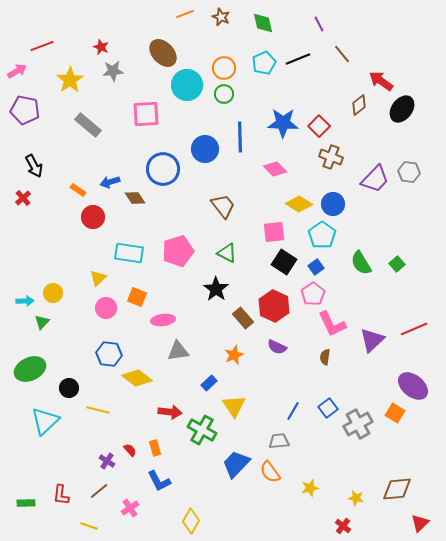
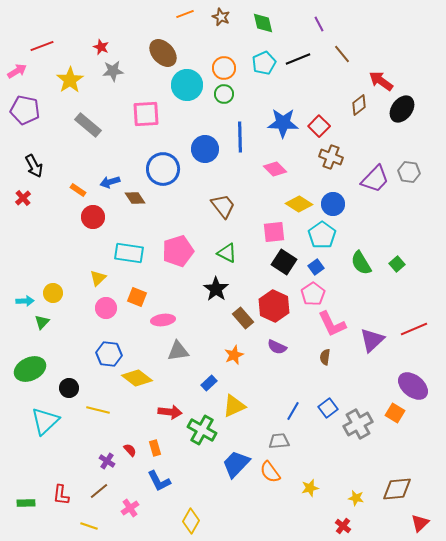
yellow triangle at (234, 406): rotated 40 degrees clockwise
